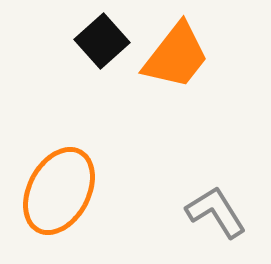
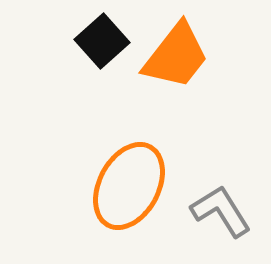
orange ellipse: moved 70 px right, 5 px up
gray L-shape: moved 5 px right, 1 px up
